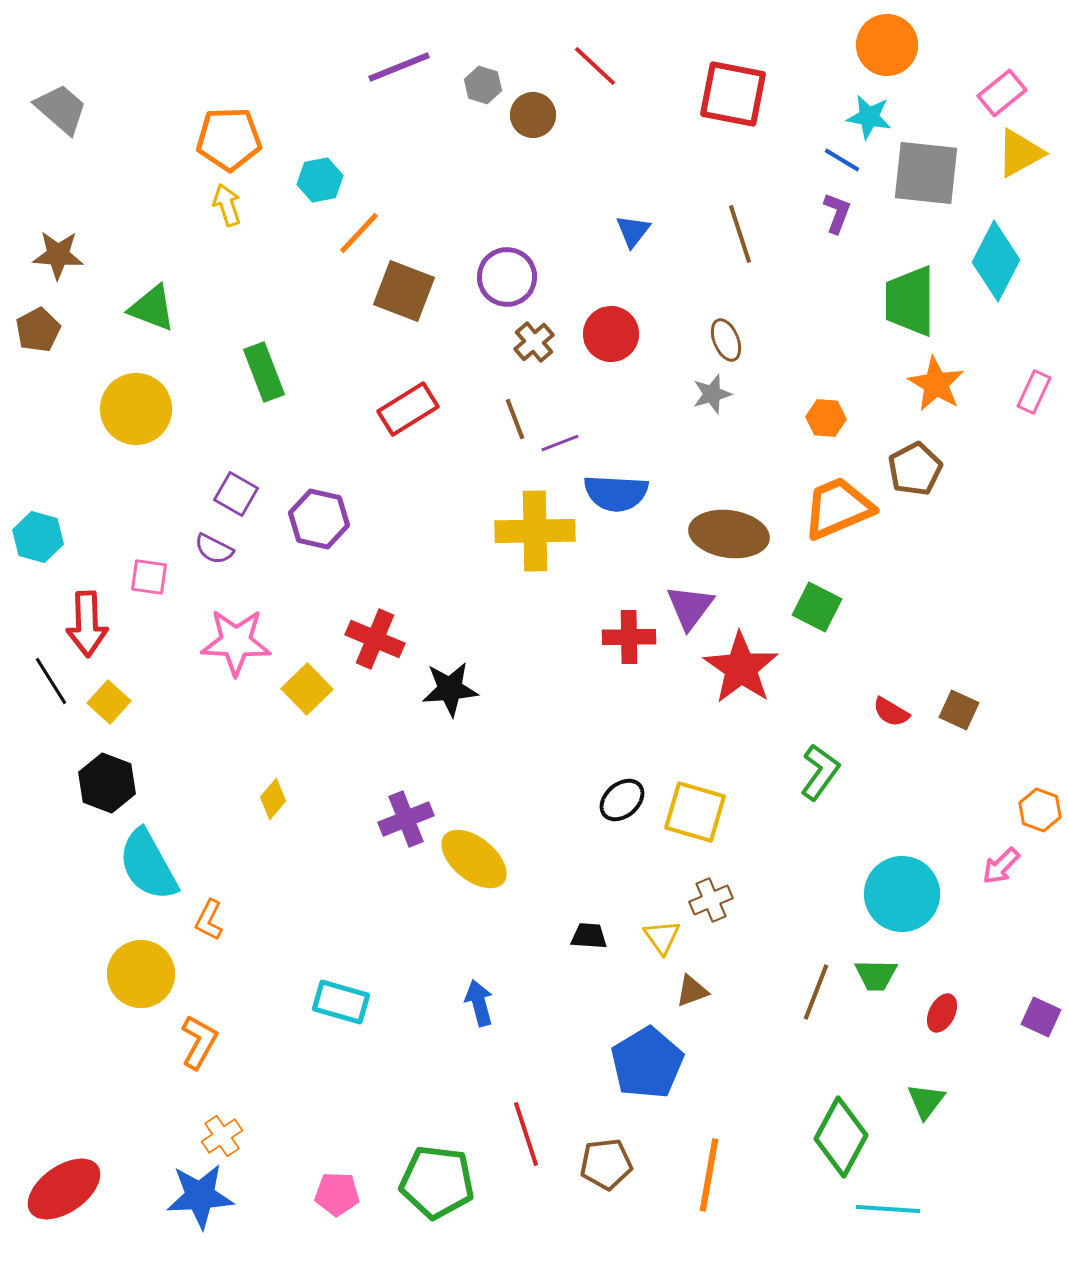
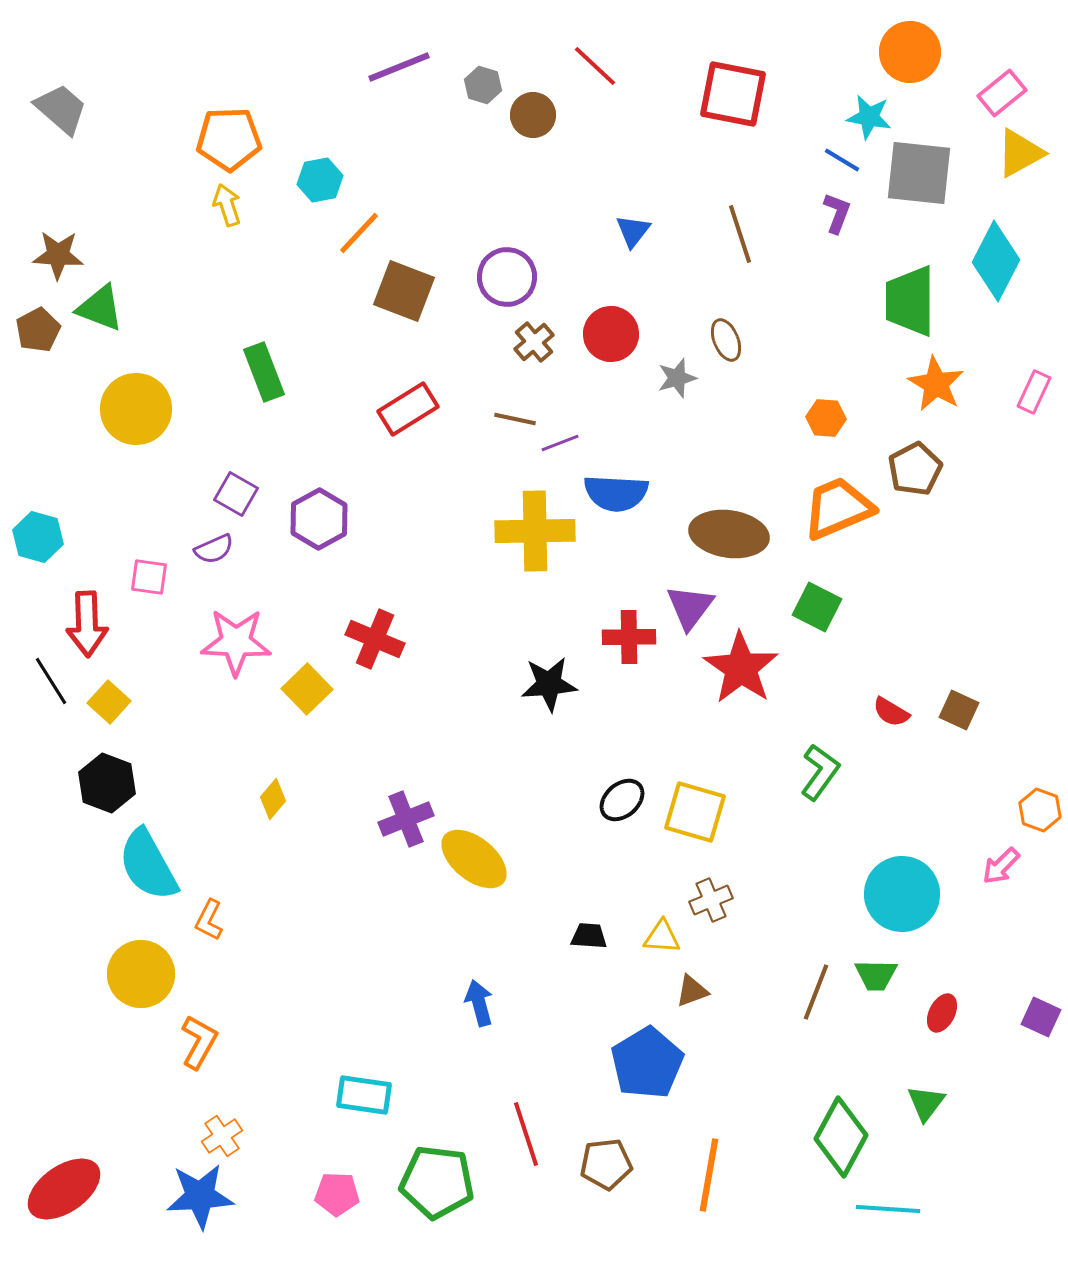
orange circle at (887, 45): moved 23 px right, 7 px down
gray square at (926, 173): moved 7 px left
green triangle at (152, 308): moved 52 px left
gray star at (712, 394): moved 35 px left, 16 px up
brown line at (515, 419): rotated 57 degrees counterclockwise
purple hexagon at (319, 519): rotated 18 degrees clockwise
purple semicircle at (214, 549): rotated 51 degrees counterclockwise
black star at (450, 689): moved 99 px right, 5 px up
yellow triangle at (662, 937): rotated 51 degrees counterclockwise
cyan rectangle at (341, 1002): moved 23 px right, 93 px down; rotated 8 degrees counterclockwise
green triangle at (926, 1101): moved 2 px down
